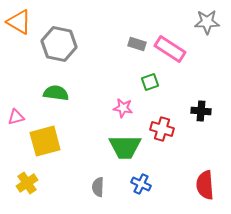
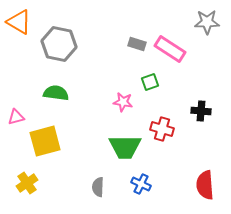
pink star: moved 6 px up
